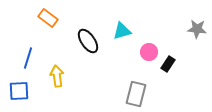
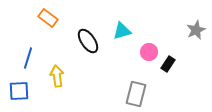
gray star: moved 1 px left, 1 px down; rotated 30 degrees counterclockwise
